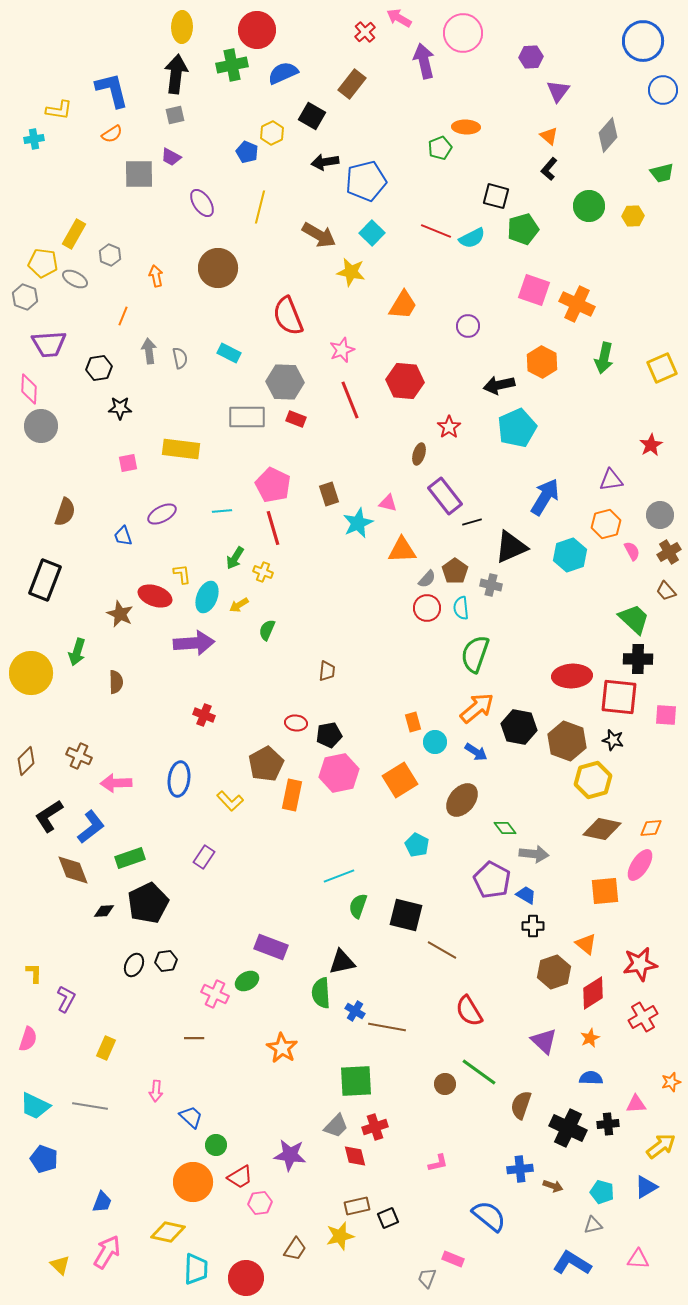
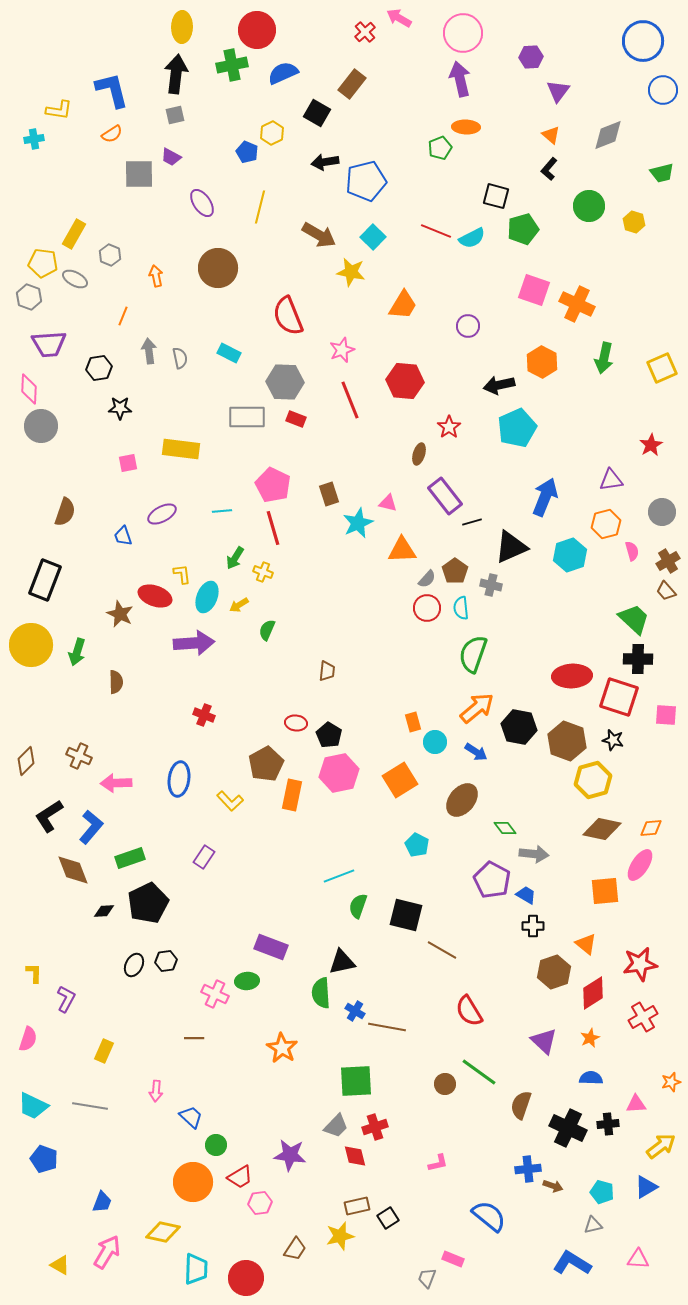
purple arrow at (424, 61): moved 36 px right, 18 px down
black square at (312, 116): moved 5 px right, 3 px up
gray diamond at (608, 135): rotated 28 degrees clockwise
orange triangle at (549, 136): moved 2 px right, 1 px up
yellow hexagon at (633, 216): moved 1 px right, 6 px down; rotated 20 degrees clockwise
cyan square at (372, 233): moved 1 px right, 4 px down
gray hexagon at (25, 297): moved 4 px right
blue arrow at (545, 497): rotated 9 degrees counterclockwise
gray circle at (660, 515): moved 2 px right, 3 px up
pink semicircle at (632, 551): rotated 12 degrees clockwise
brown cross at (669, 552): moved 1 px left, 9 px down
green semicircle at (475, 654): moved 2 px left
yellow circle at (31, 673): moved 28 px up
red square at (619, 697): rotated 12 degrees clockwise
black pentagon at (329, 735): rotated 30 degrees counterclockwise
blue L-shape at (91, 827): rotated 12 degrees counterclockwise
green ellipse at (247, 981): rotated 25 degrees clockwise
yellow rectangle at (106, 1048): moved 2 px left, 3 px down
cyan trapezoid at (35, 1106): moved 2 px left
blue cross at (520, 1169): moved 8 px right
black square at (388, 1218): rotated 10 degrees counterclockwise
yellow diamond at (168, 1232): moved 5 px left
yellow triangle at (60, 1265): rotated 15 degrees counterclockwise
